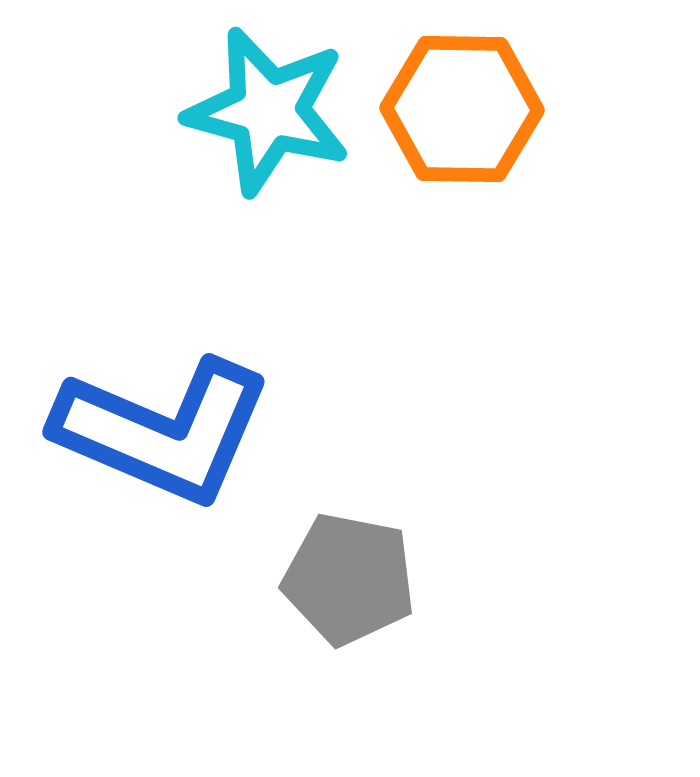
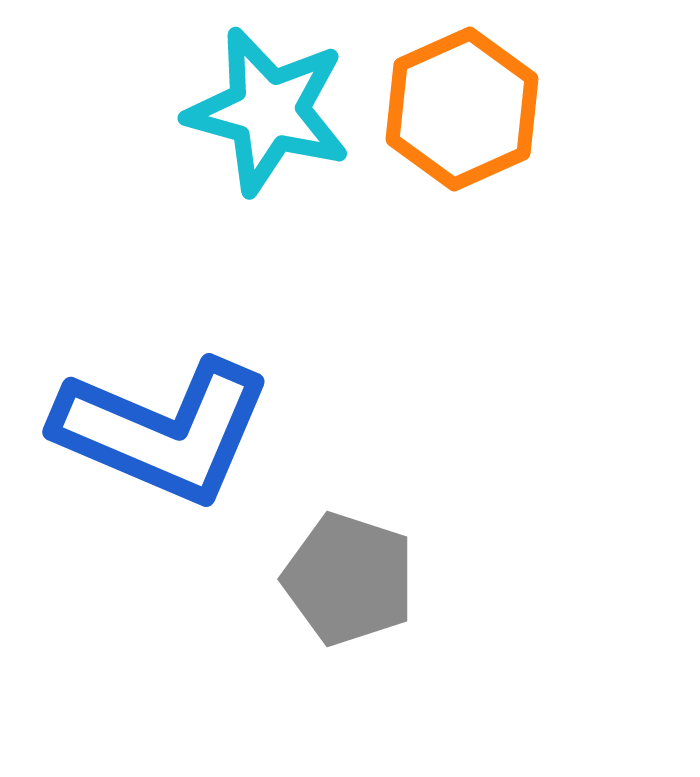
orange hexagon: rotated 25 degrees counterclockwise
gray pentagon: rotated 7 degrees clockwise
